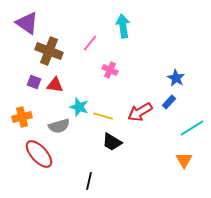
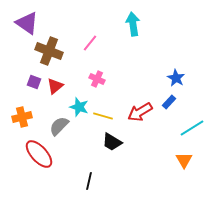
cyan arrow: moved 10 px right, 2 px up
pink cross: moved 13 px left, 9 px down
red triangle: moved 1 px down; rotated 48 degrees counterclockwise
gray semicircle: rotated 150 degrees clockwise
